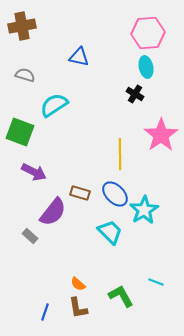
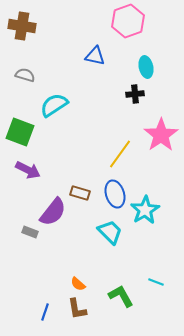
brown cross: rotated 20 degrees clockwise
pink hexagon: moved 20 px left, 12 px up; rotated 16 degrees counterclockwise
blue triangle: moved 16 px right, 1 px up
black cross: rotated 36 degrees counterclockwise
yellow line: rotated 36 degrees clockwise
purple arrow: moved 6 px left, 2 px up
blue ellipse: rotated 28 degrees clockwise
cyan star: moved 1 px right
gray rectangle: moved 4 px up; rotated 21 degrees counterclockwise
brown L-shape: moved 1 px left, 1 px down
